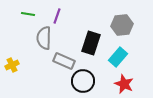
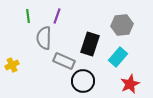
green line: moved 2 px down; rotated 72 degrees clockwise
black rectangle: moved 1 px left, 1 px down
red star: moved 6 px right; rotated 24 degrees clockwise
